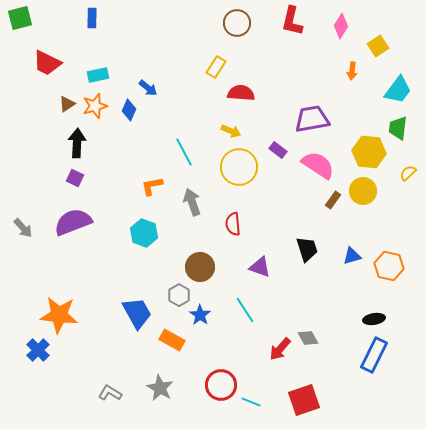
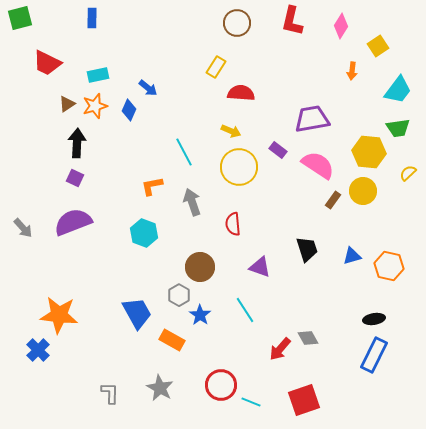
green trapezoid at (398, 128): rotated 105 degrees counterclockwise
gray L-shape at (110, 393): rotated 60 degrees clockwise
